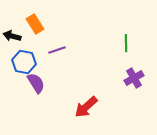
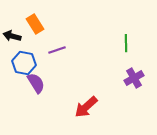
blue hexagon: moved 1 px down
